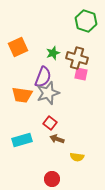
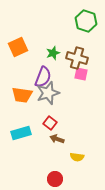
cyan rectangle: moved 1 px left, 7 px up
red circle: moved 3 px right
